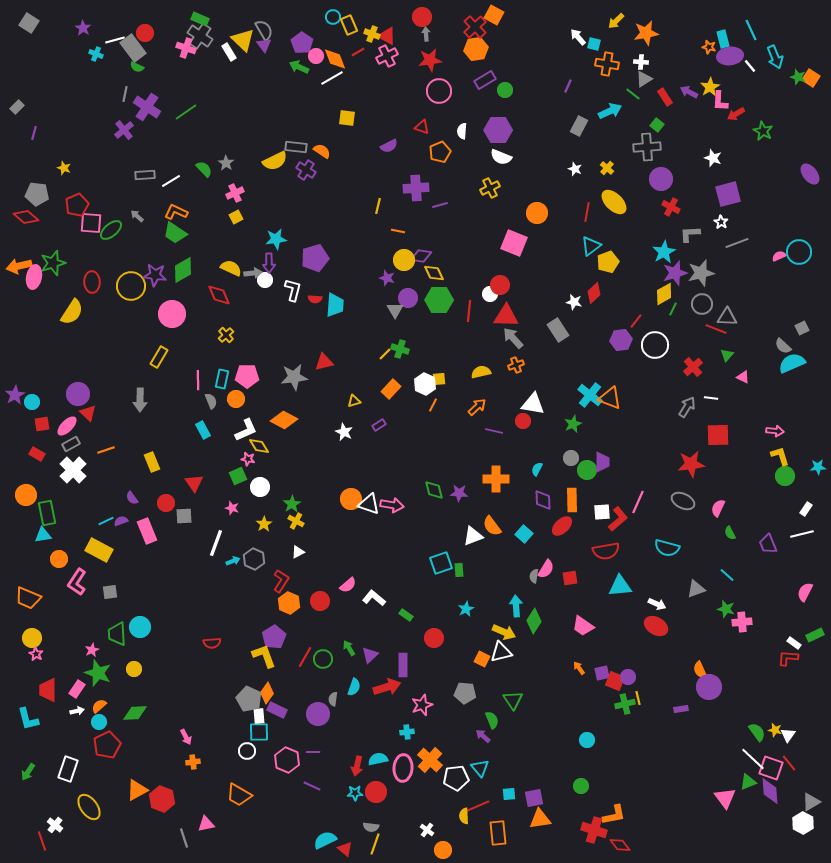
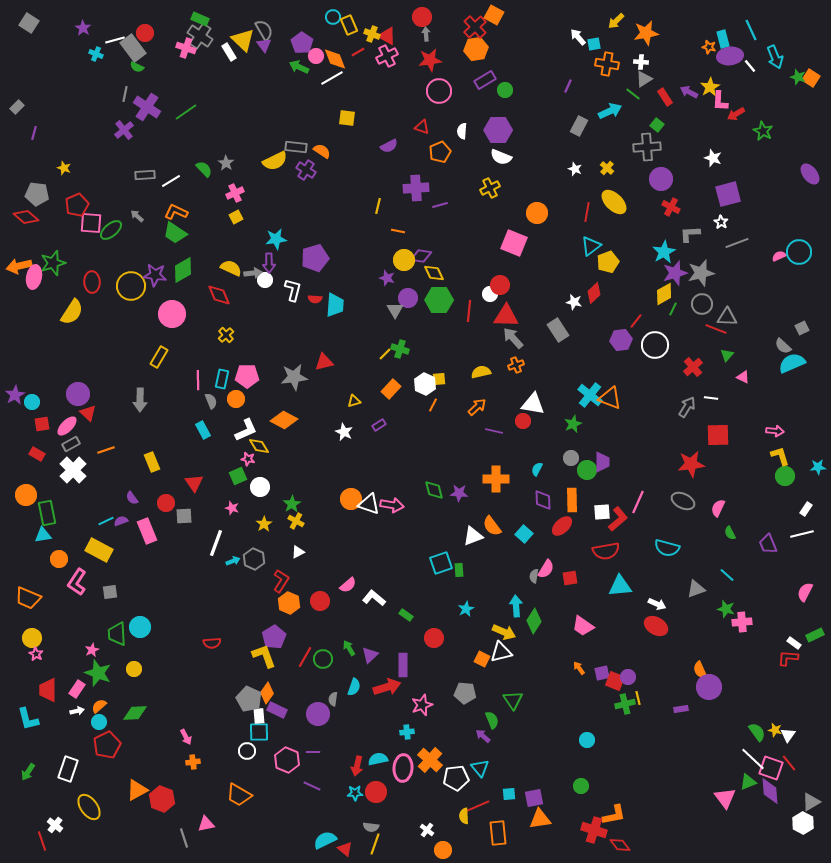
cyan square at (594, 44): rotated 24 degrees counterclockwise
